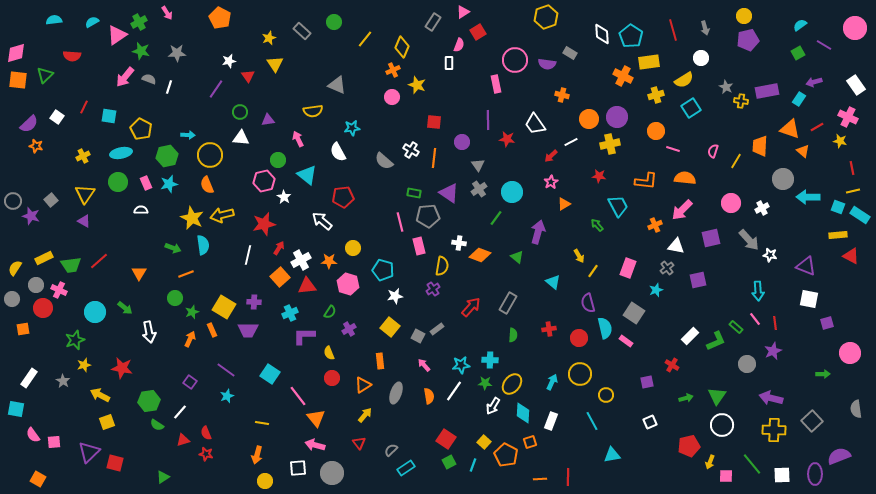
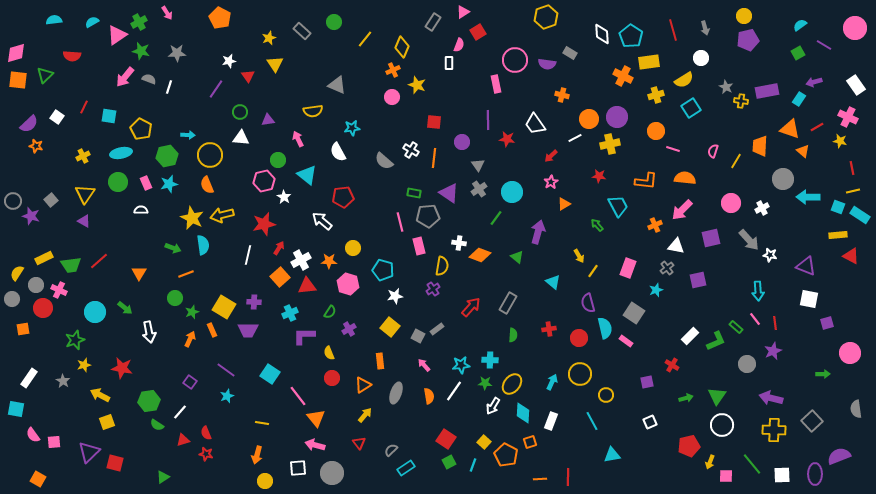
white line at (571, 142): moved 4 px right, 4 px up
yellow semicircle at (15, 268): moved 2 px right, 5 px down
